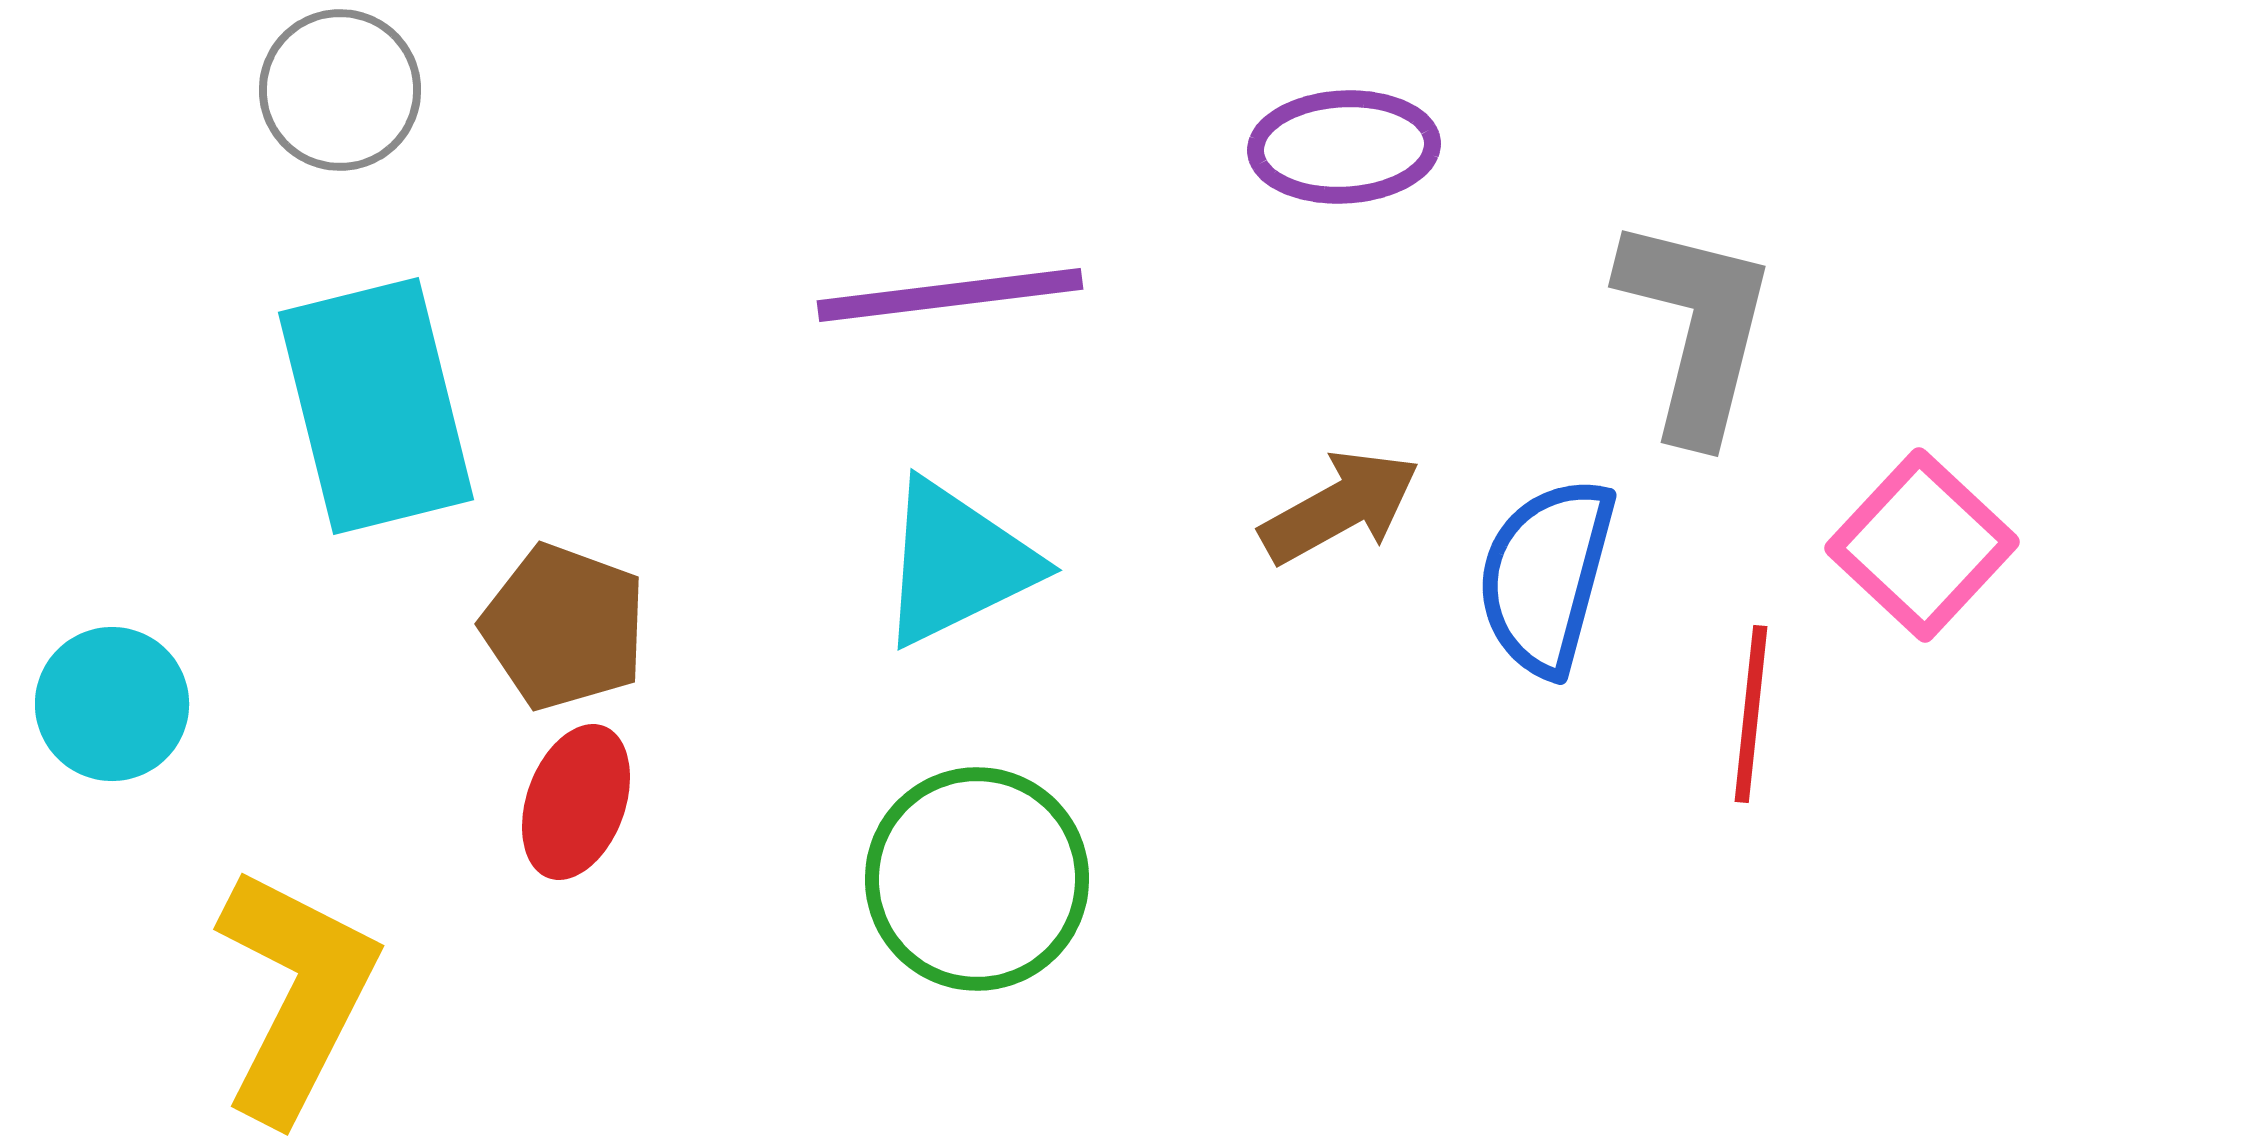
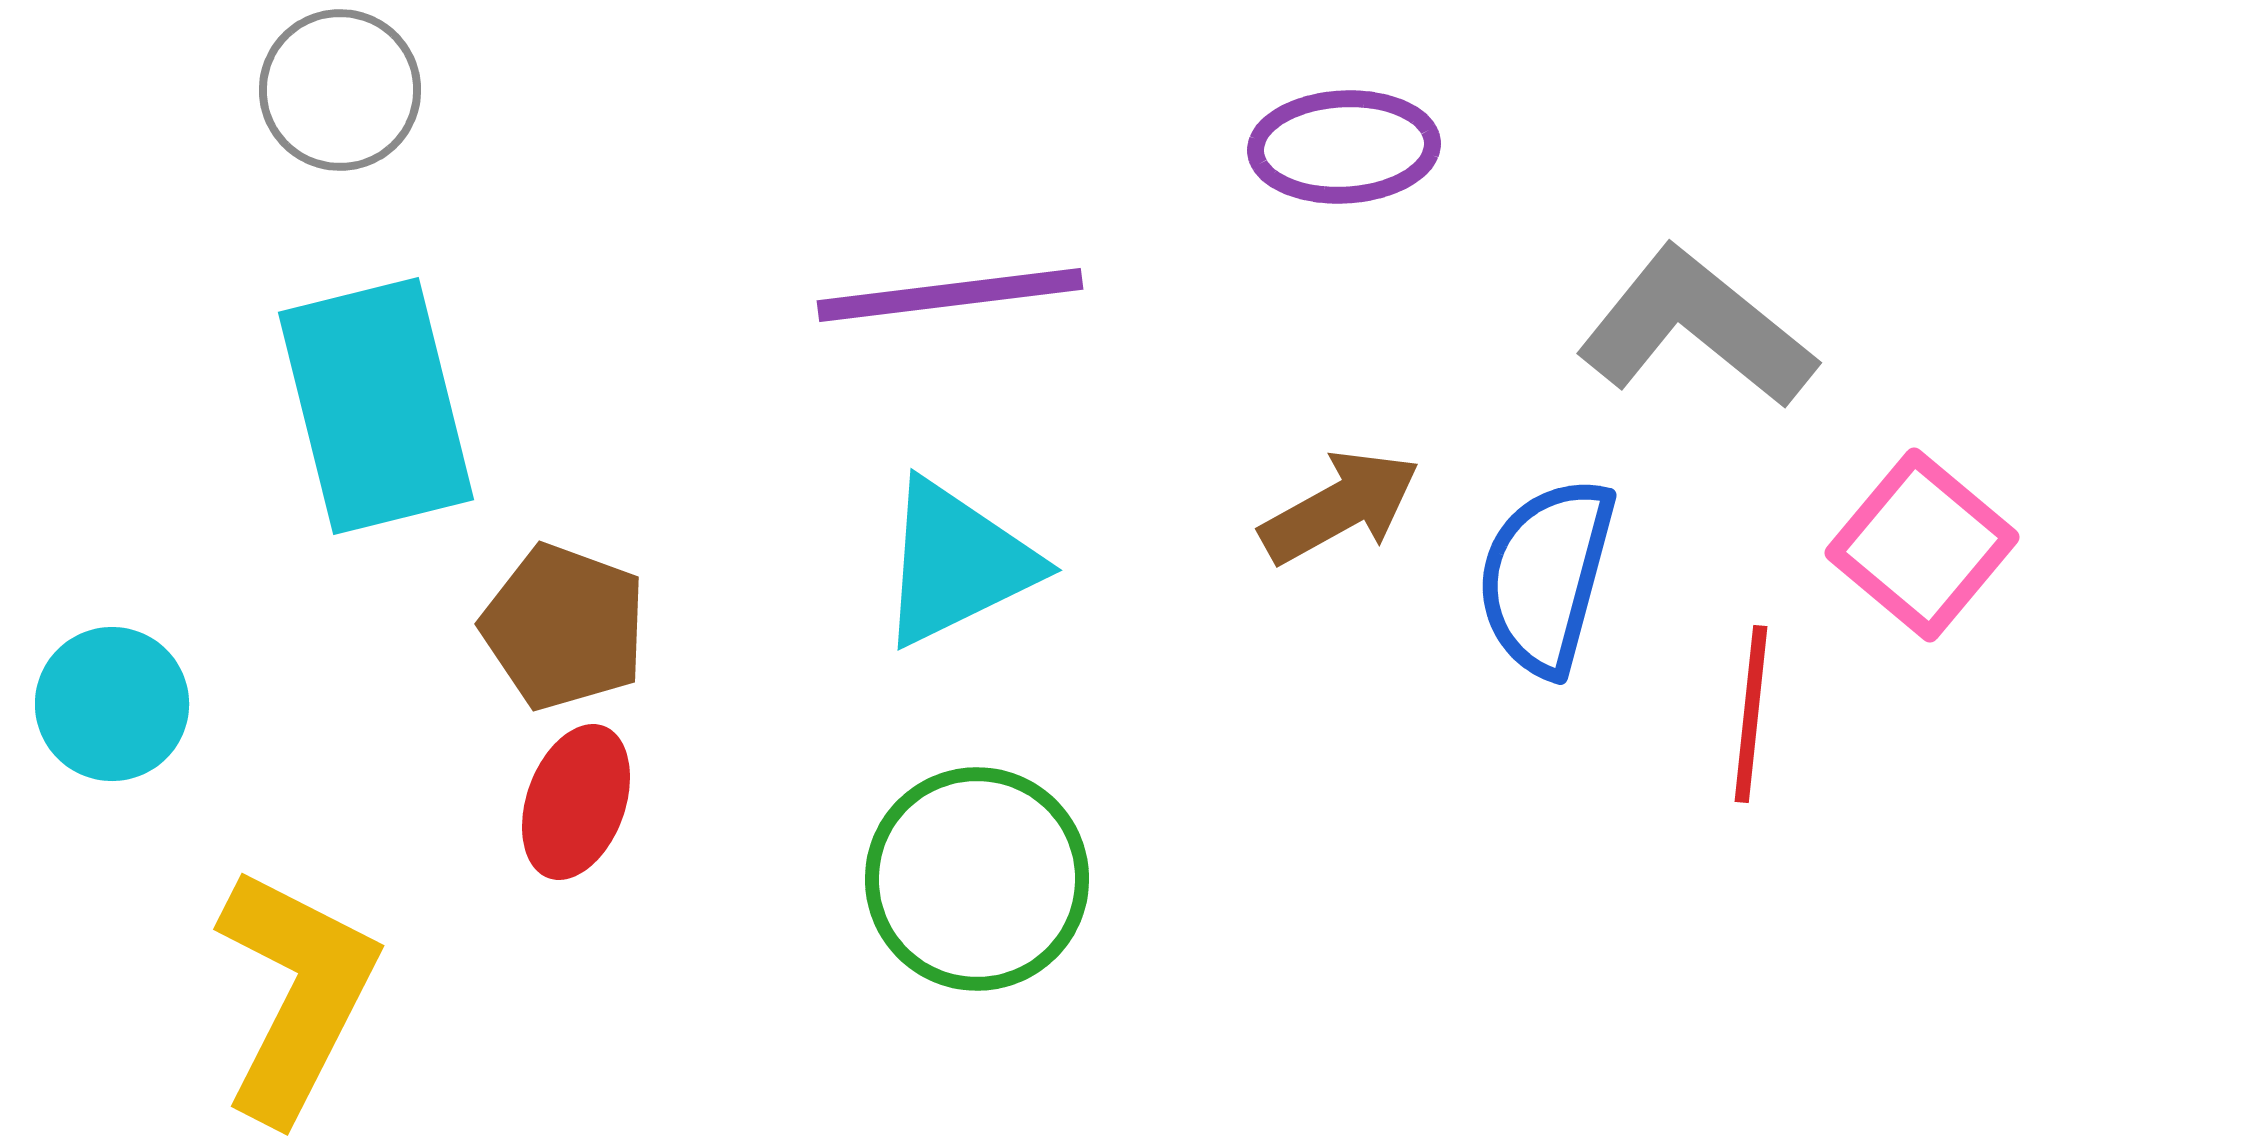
gray L-shape: rotated 65 degrees counterclockwise
pink square: rotated 3 degrees counterclockwise
